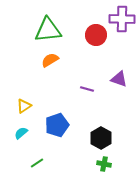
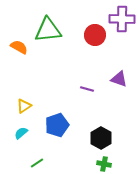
red circle: moved 1 px left
orange semicircle: moved 31 px left, 13 px up; rotated 60 degrees clockwise
